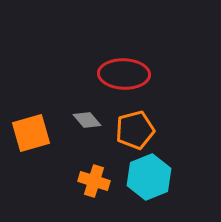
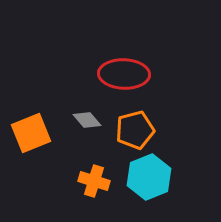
orange square: rotated 6 degrees counterclockwise
